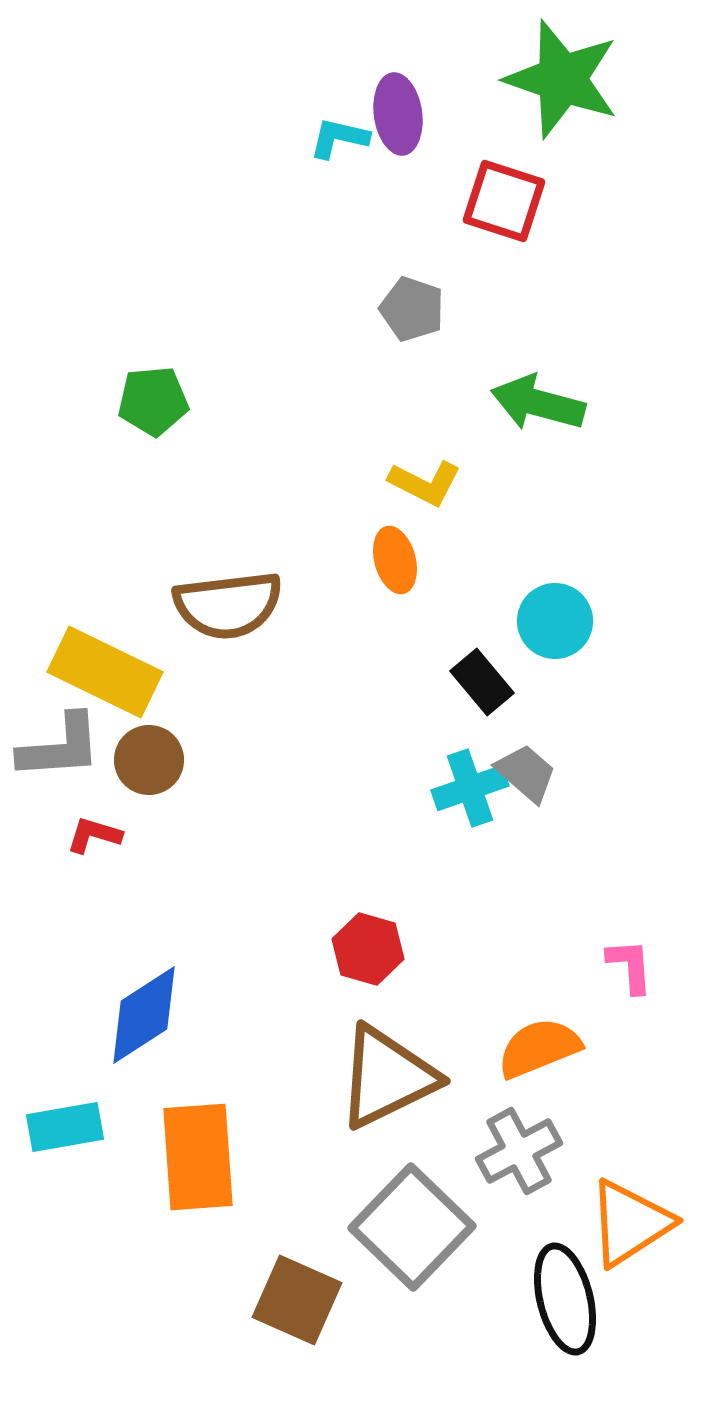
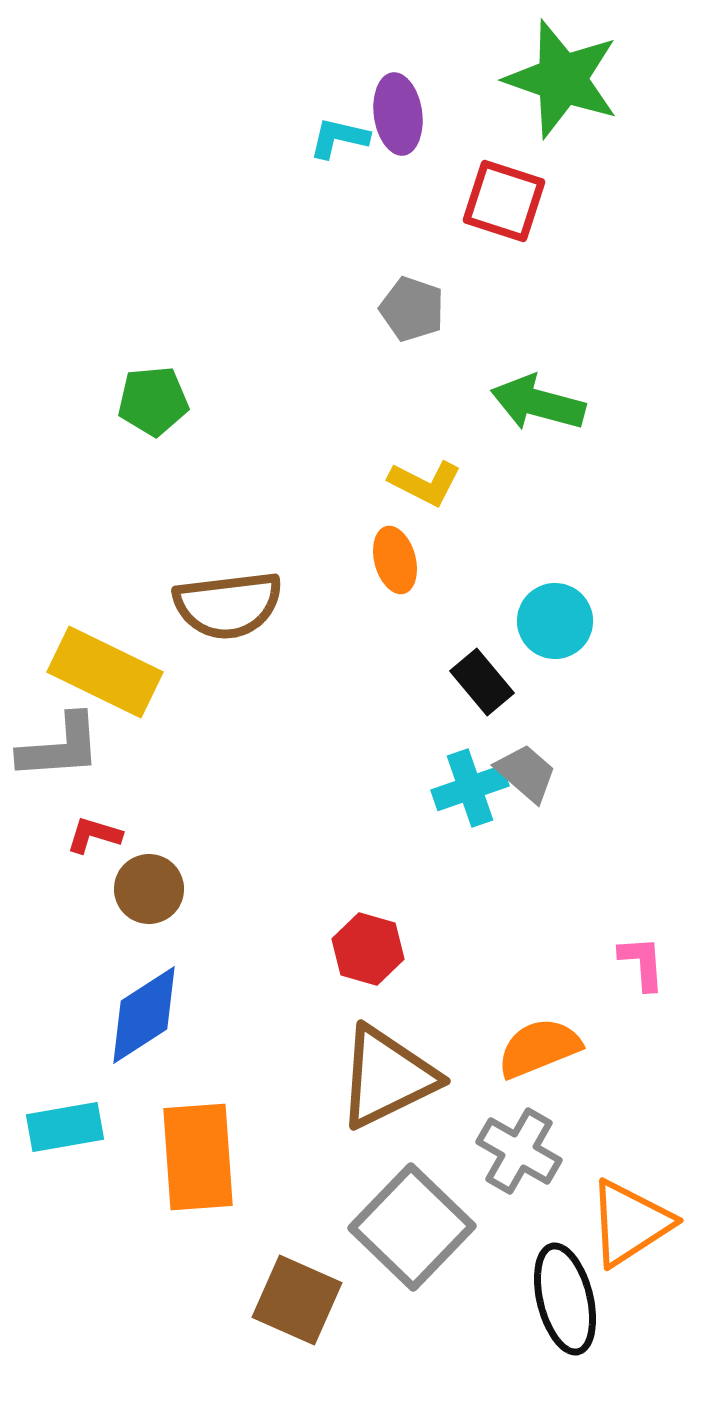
brown circle: moved 129 px down
pink L-shape: moved 12 px right, 3 px up
gray cross: rotated 32 degrees counterclockwise
